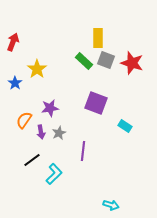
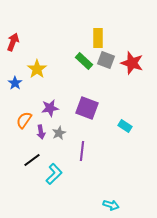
purple square: moved 9 px left, 5 px down
purple line: moved 1 px left
